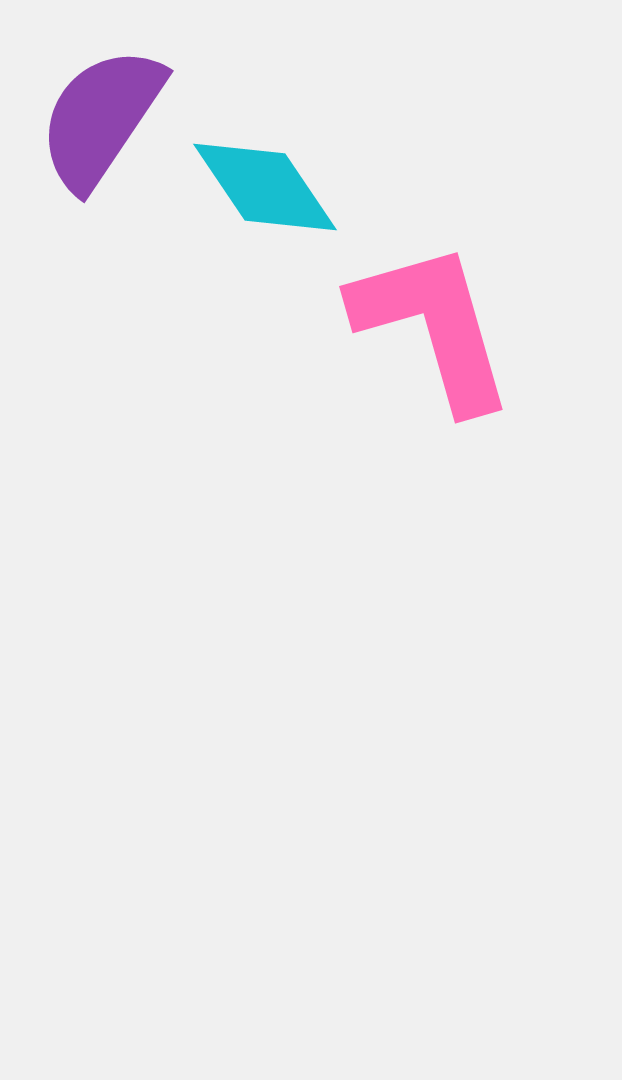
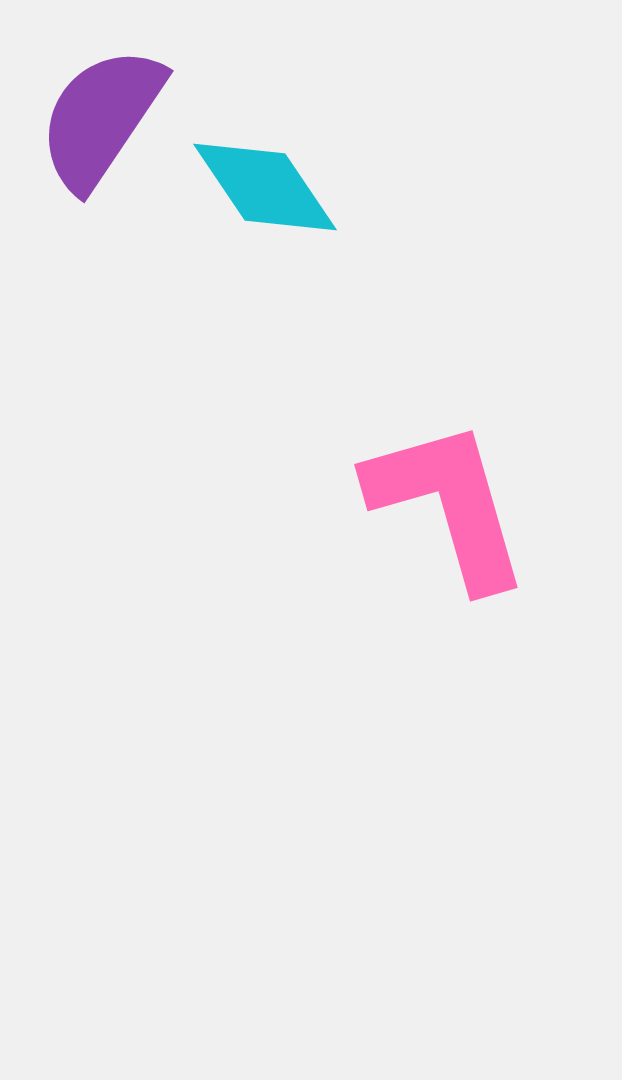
pink L-shape: moved 15 px right, 178 px down
